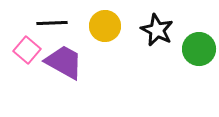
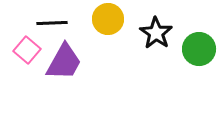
yellow circle: moved 3 px right, 7 px up
black star: moved 1 px left, 3 px down; rotated 8 degrees clockwise
purple trapezoid: rotated 90 degrees clockwise
